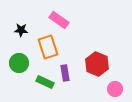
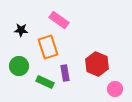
green circle: moved 3 px down
